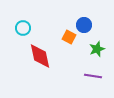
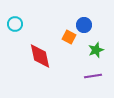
cyan circle: moved 8 px left, 4 px up
green star: moved 1 px left, 1 px down
purple line: rotated 18 degrees counterclockwise
